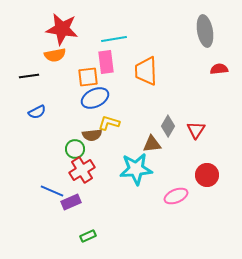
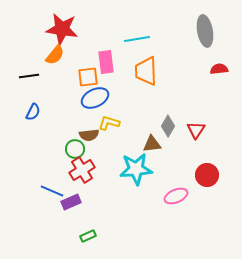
cyan line: moved 23 px right
orange semicircle: rotated 40 degrees counterclockwise
blue semicircle: moved 4 px left; rotated 36 degrees counterclockwise
brown semicircle: moved 3 px left
